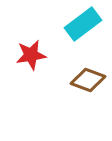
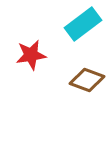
brown diamond: moved 1 px left
